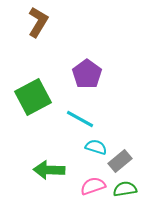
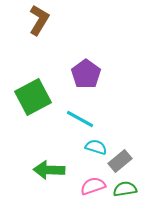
brown L-shape: moved 1 px right, 2 px up
purple pentagon: moved 1 px left
